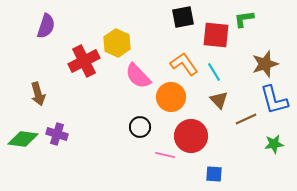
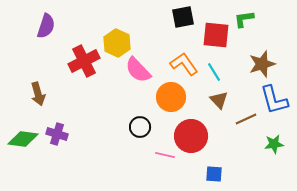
brown star: moved 3 px left
pink semicircle: moved 6 px up
